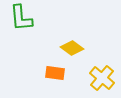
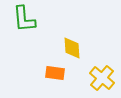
green L-shape: moved 3 px right, 1 px down
yellow diamond: rotated 50 degrees clockwise
